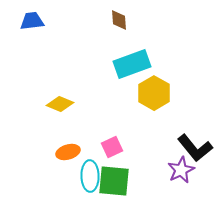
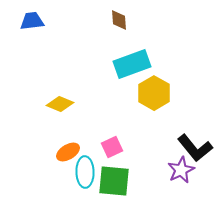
orange ellipse: rotated 15 degrees counterclockwise
cyan ellipse: moved 5 px left, 4 px up
